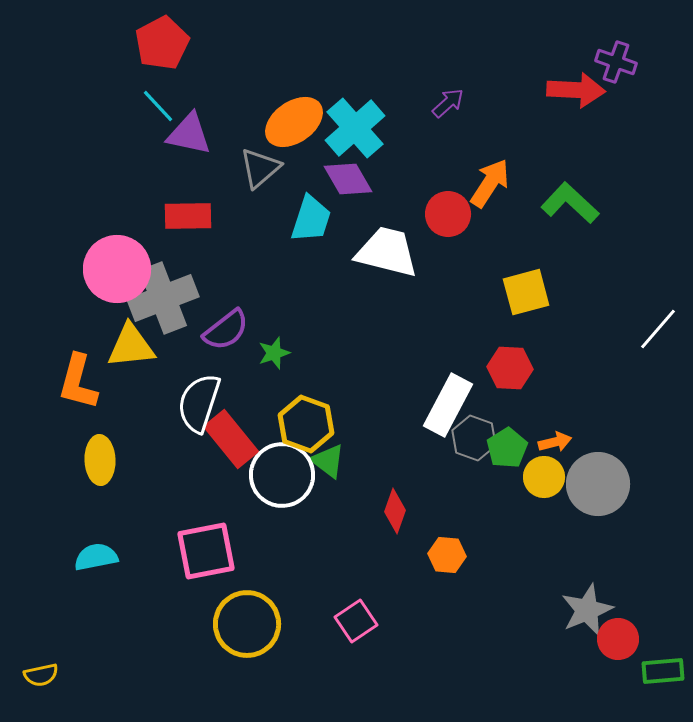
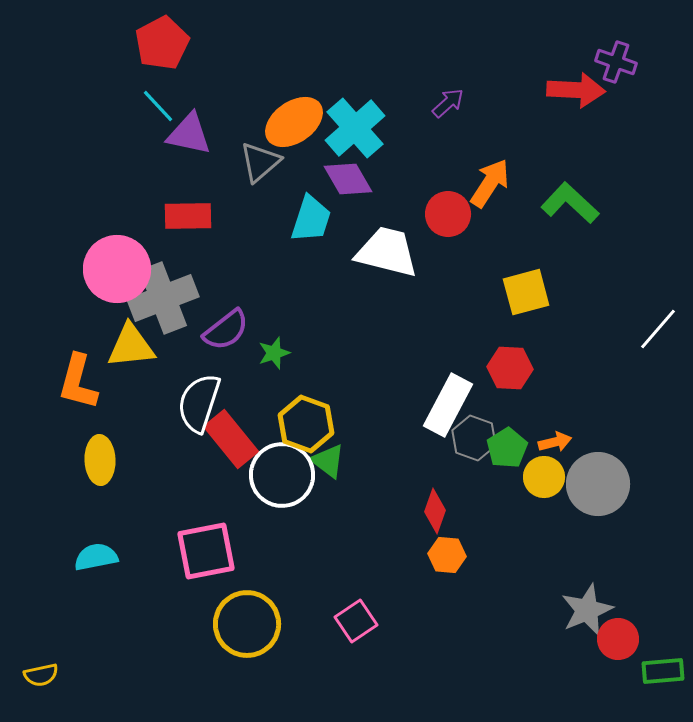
gray triangle at (260, 168): moved 6 px up
red diamond at (395, 511): moved 40 px right
